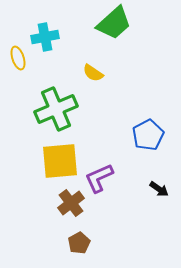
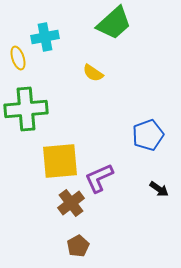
green cross: moved 30 px left; rotated 18 degrees clockwise
blue pentagon: rotated 8 degrees clockwise
brown pentagon: moved 1 px left, 3 px down
